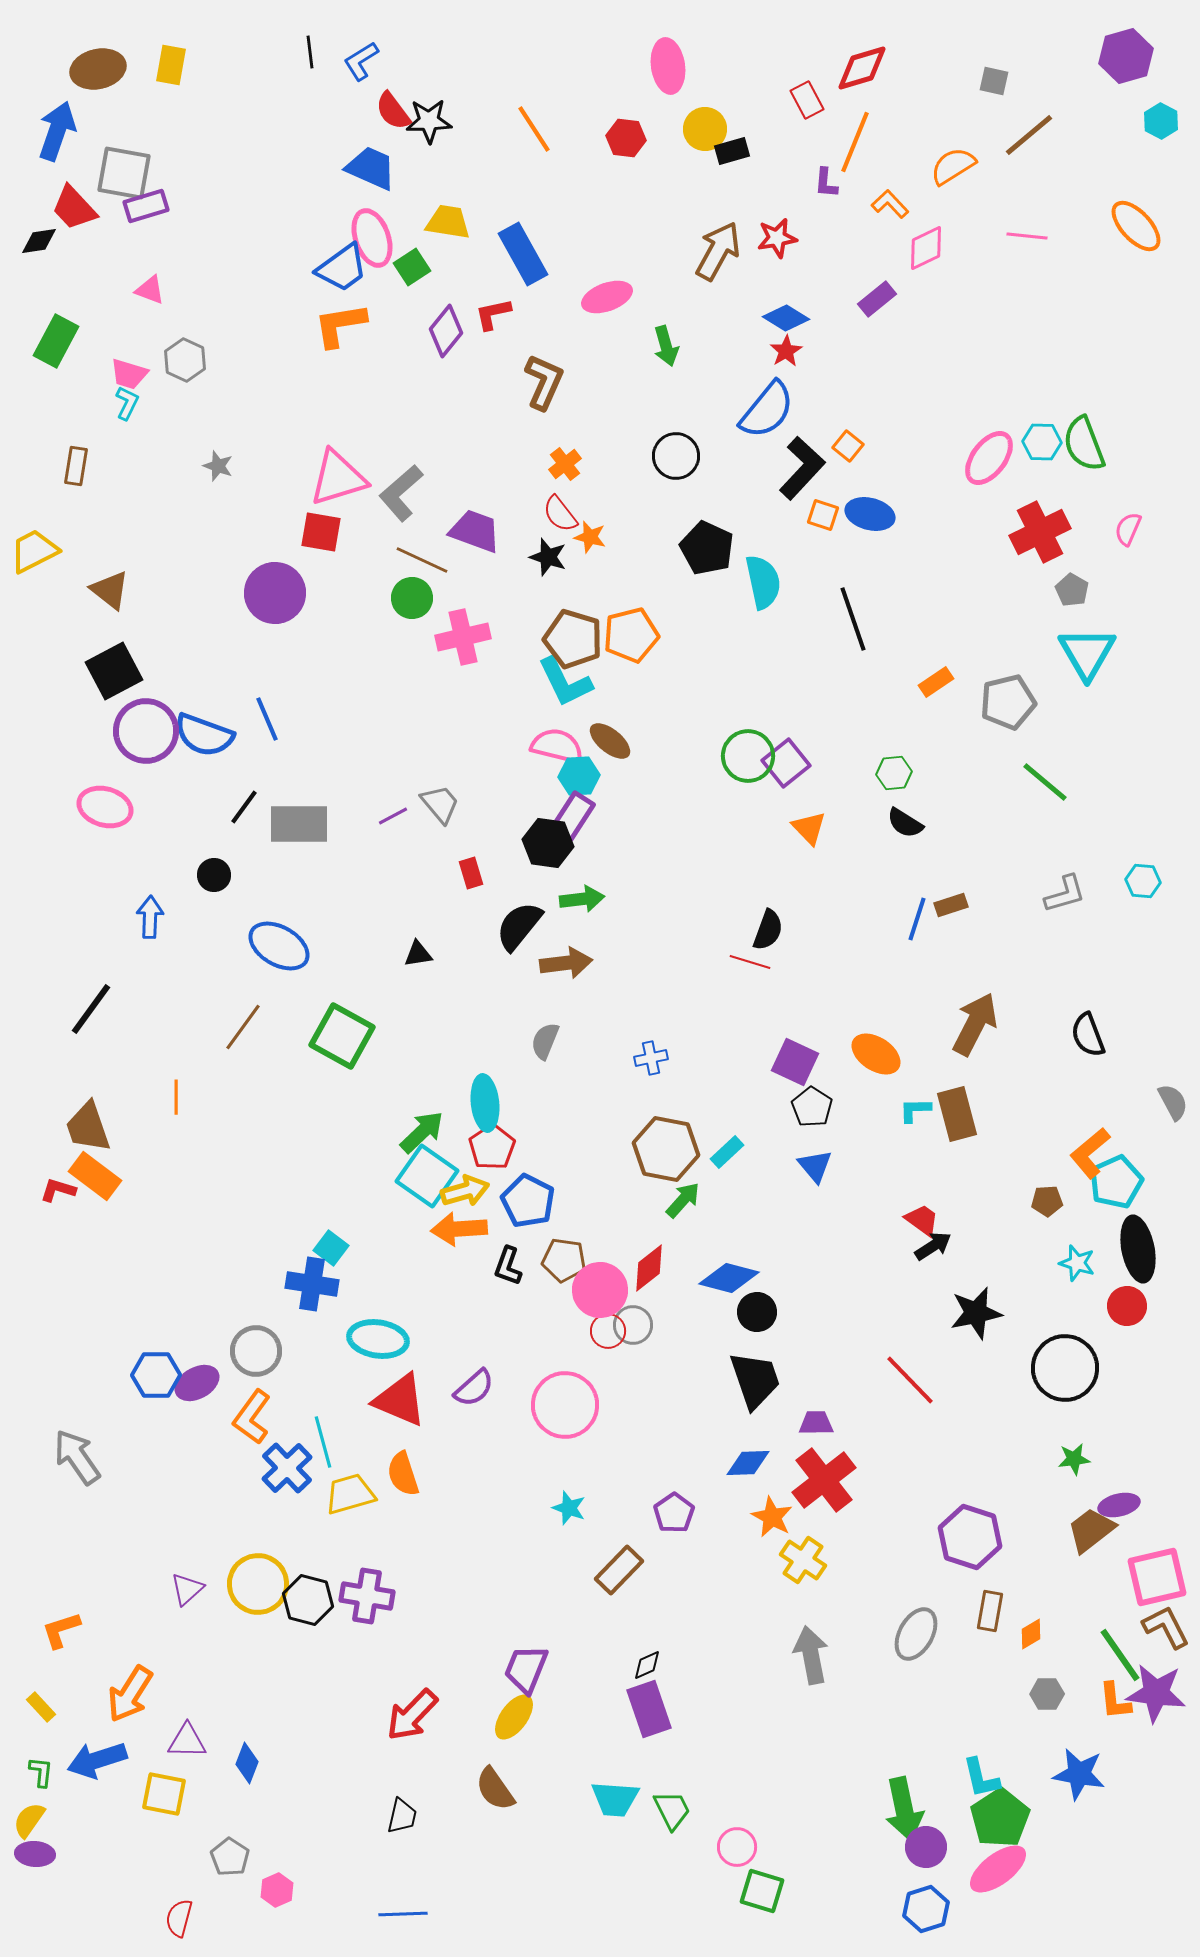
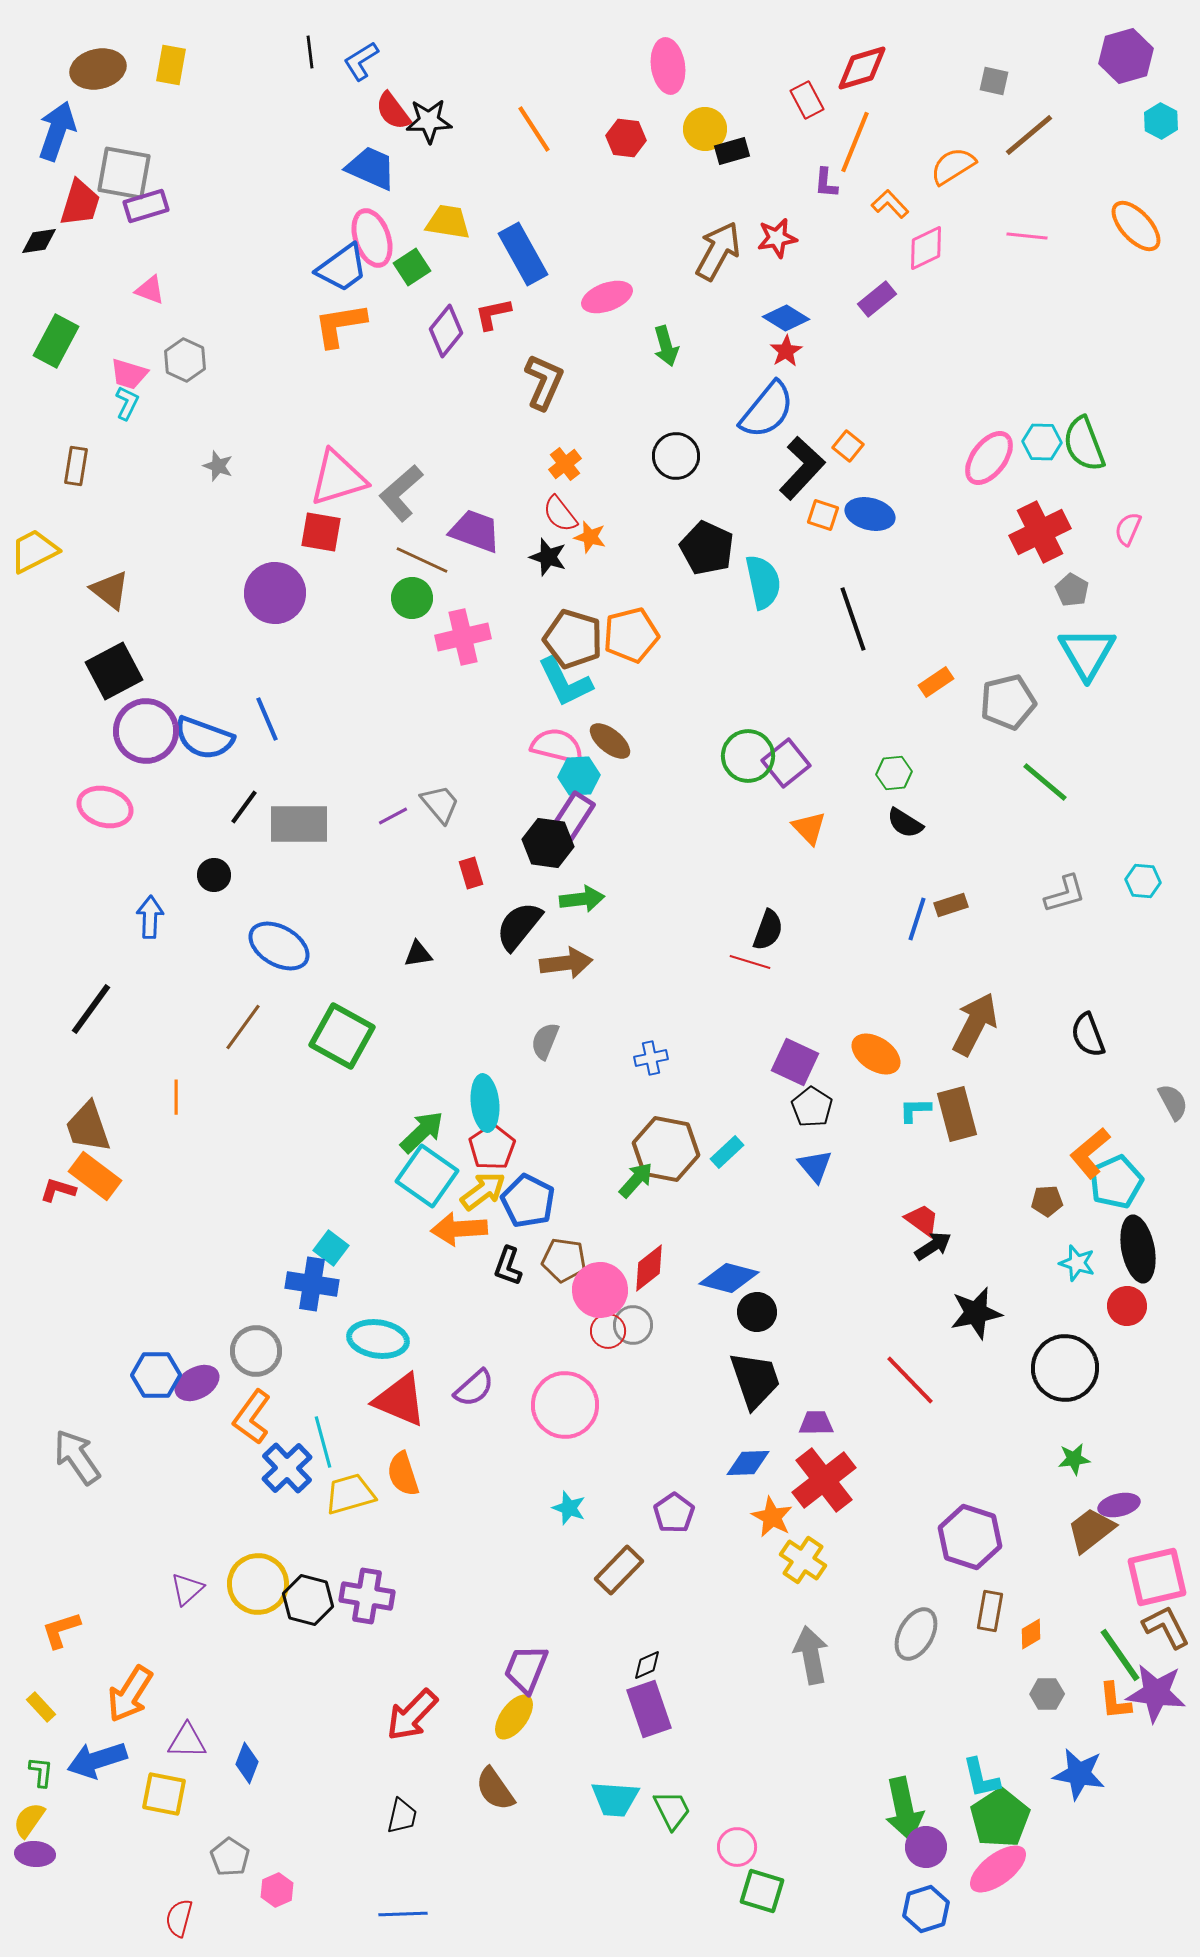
red trapezoid at (74, 208): moved 6 px right, 5 px up; rotated 120 degrees counterclockwise
blue semicircle at (204, 735): moved 3 px down
yellow arrow at (465, 1191): moved 18 px right; rotated 21 degrees counterclockwise
green arrow at (683, 1200): moved 47 px left, 20 px up
